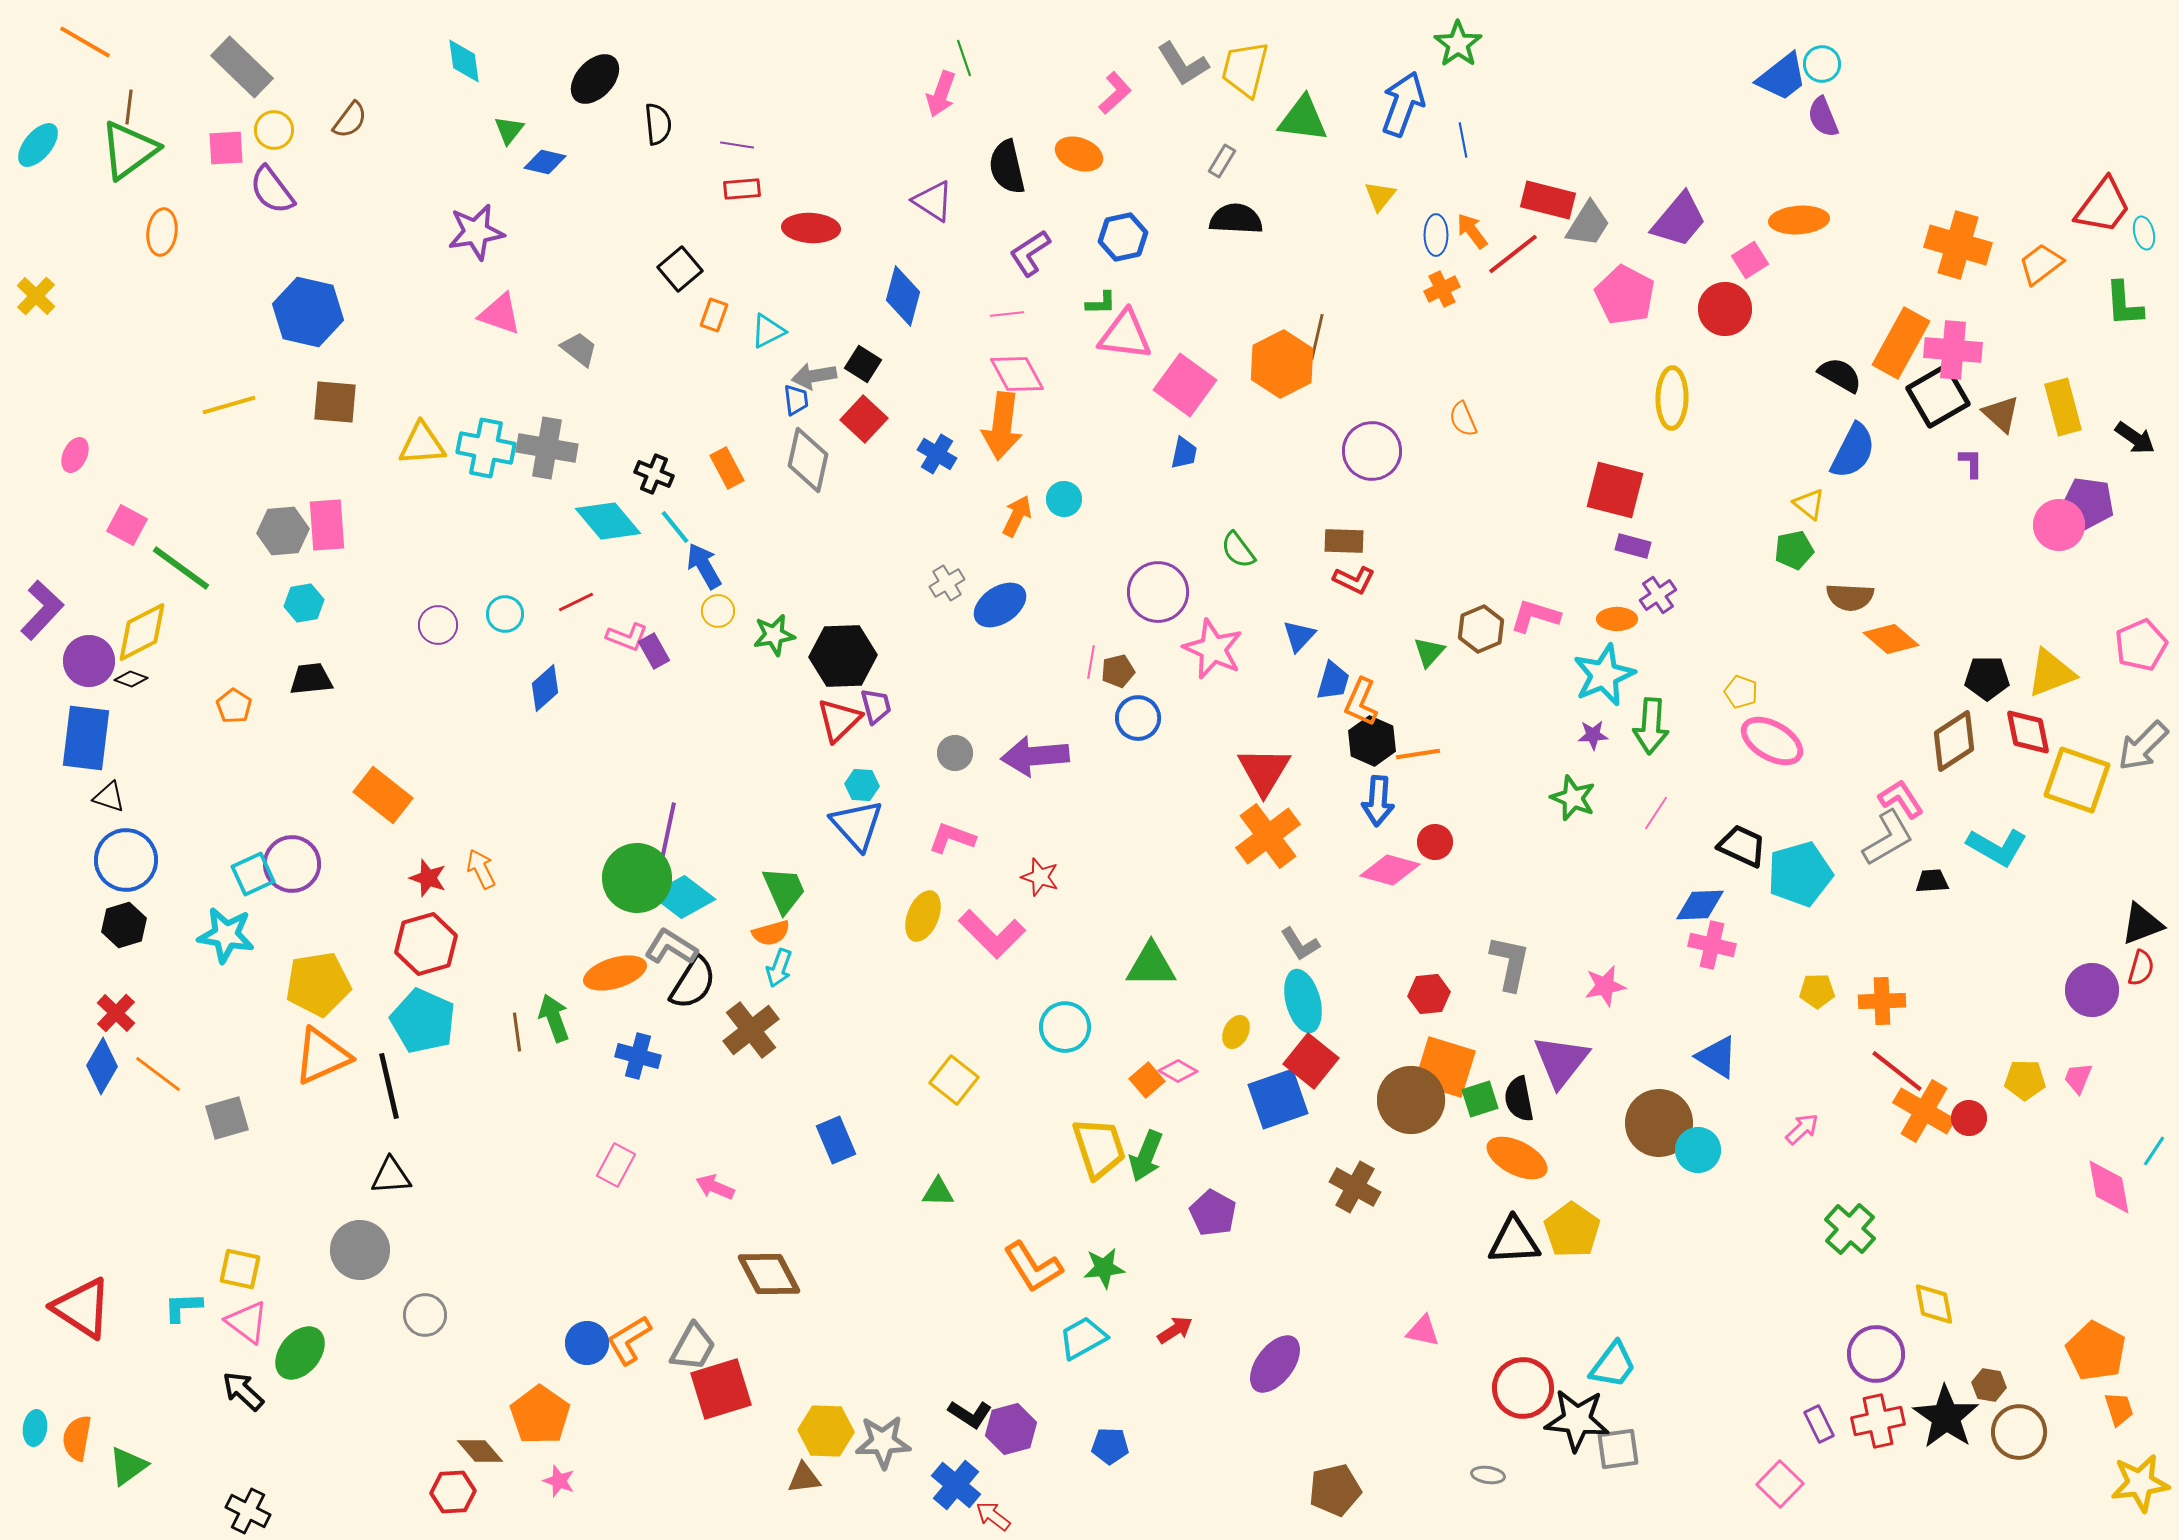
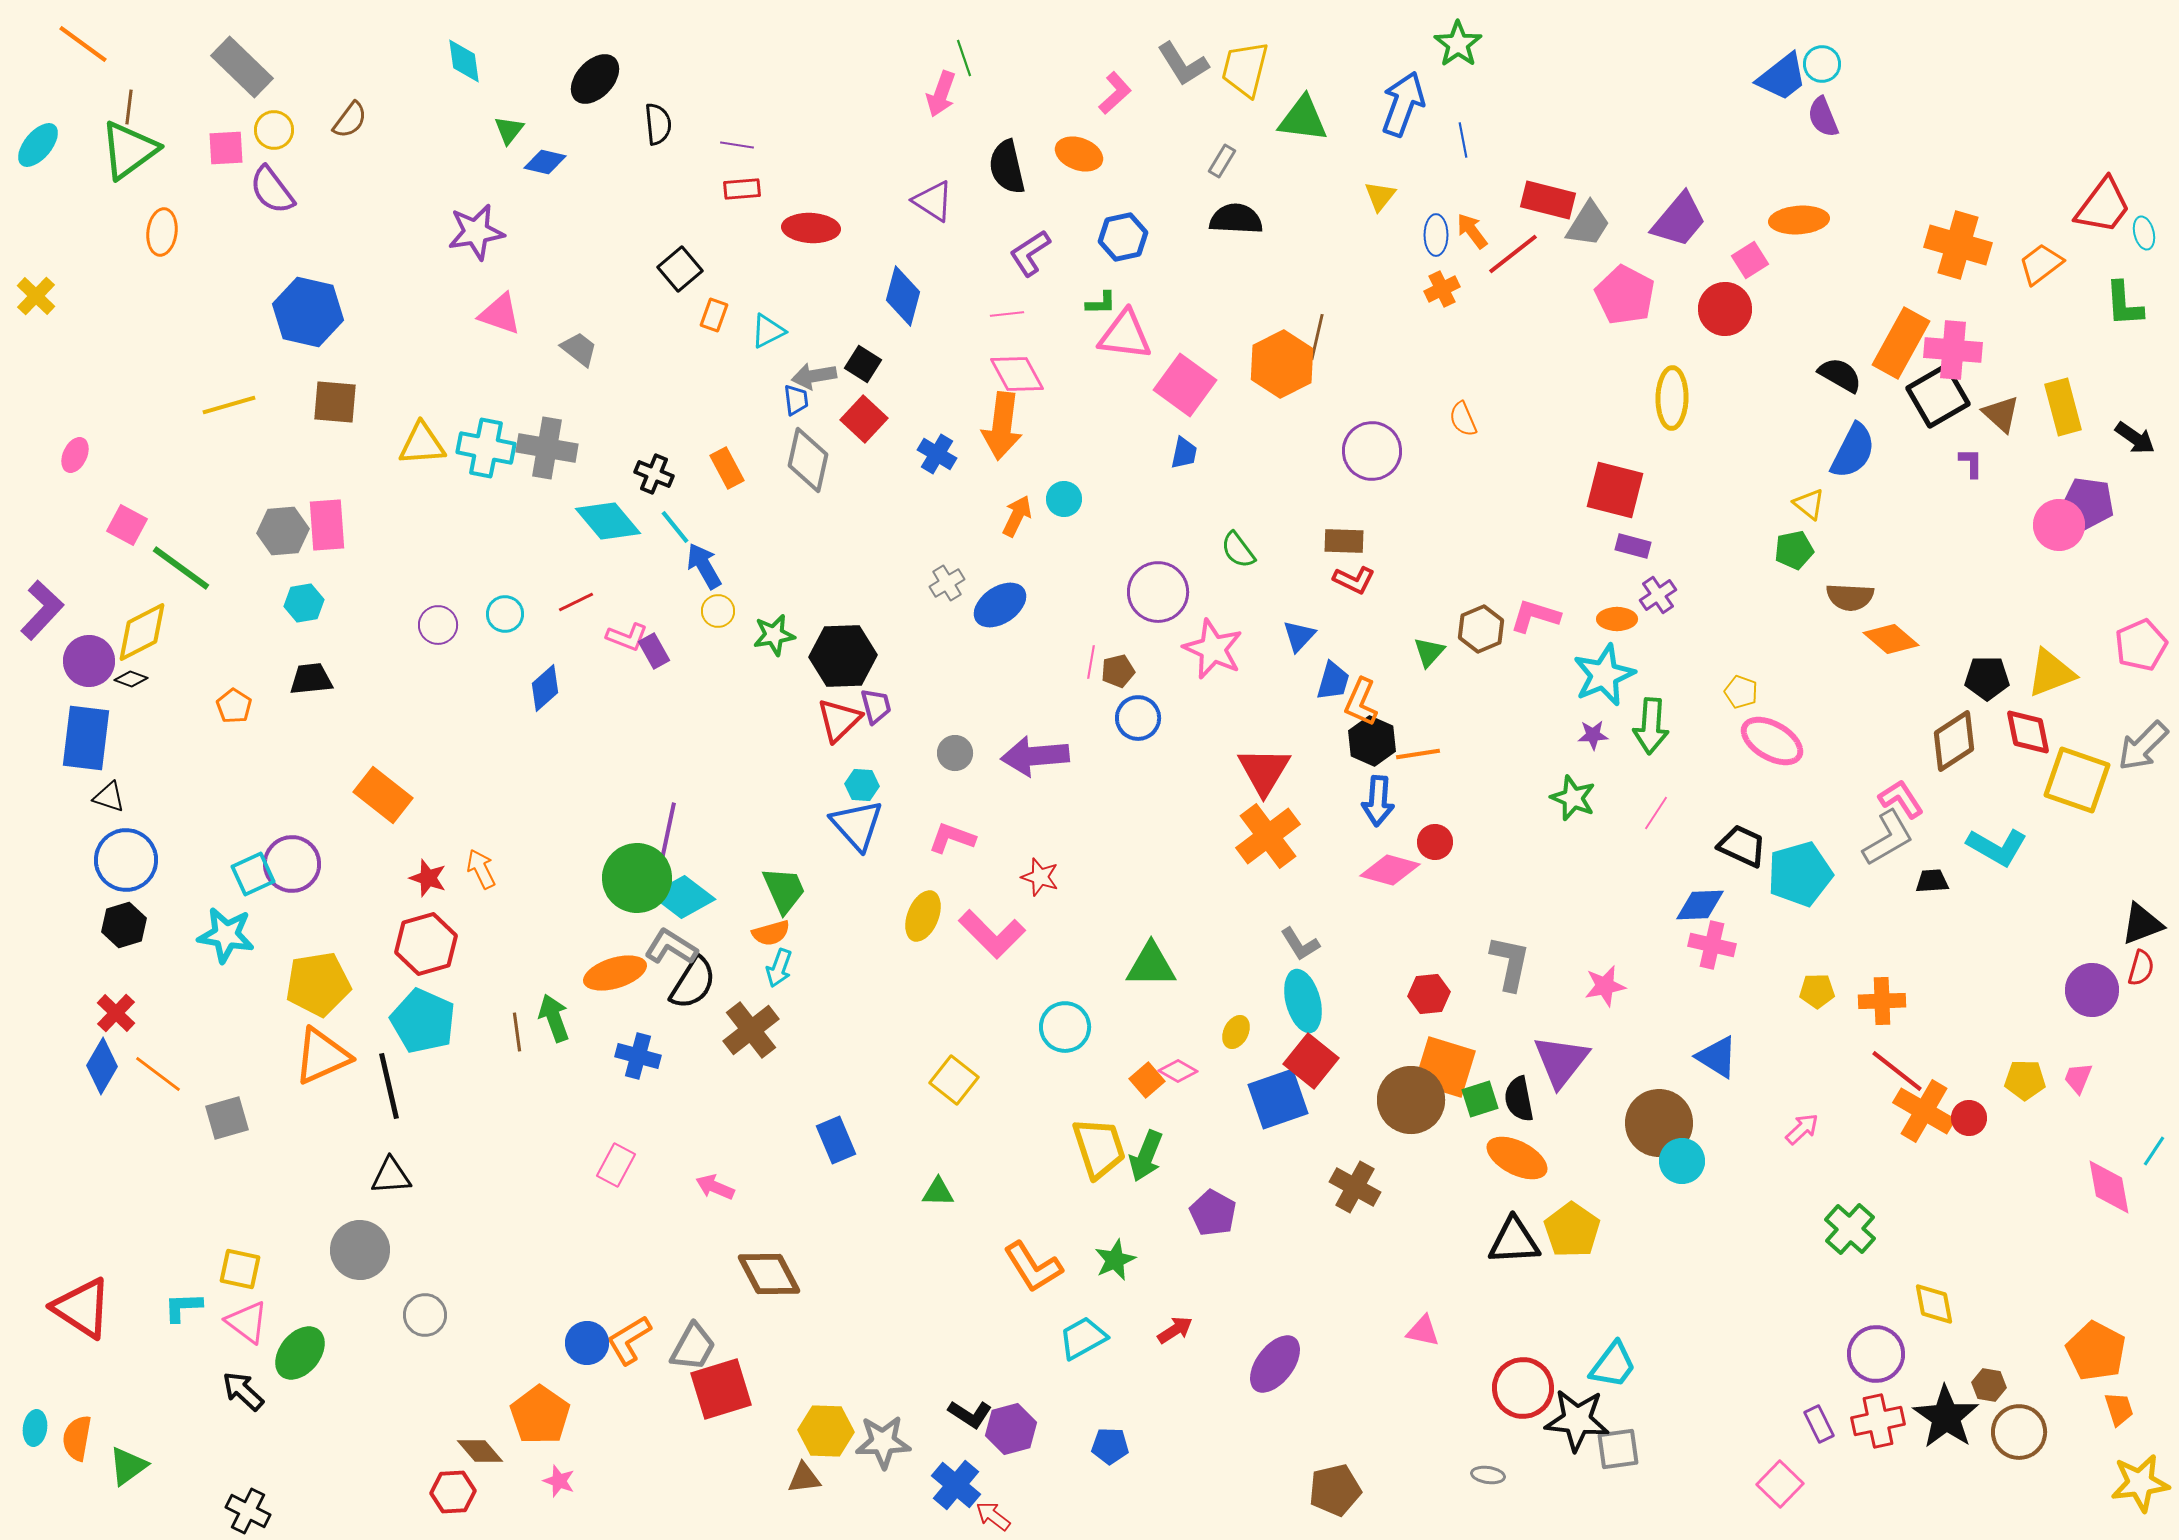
orange line at (85, 42): moved 2 px left, 2 px down; rotated 6 degrees clockwise
cyan circle at (1698, 1150): moved 16 px left, 11 px down
green star at (1104, 1268): moved 11 px right, 8 px up; rotated 18 degrees counterclockwise
